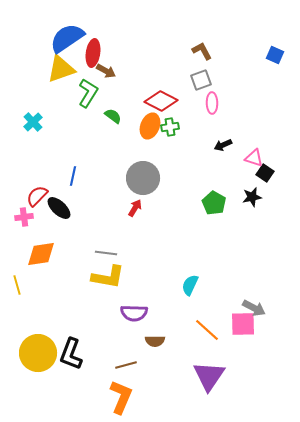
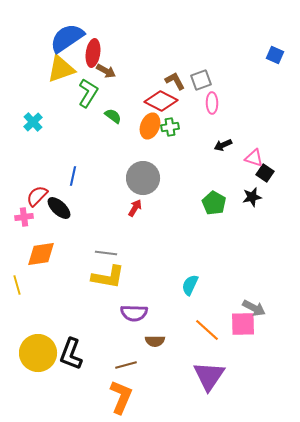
brown L-shape: moved 27 px left, 30 px down
